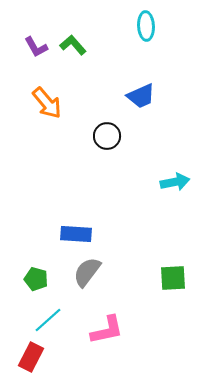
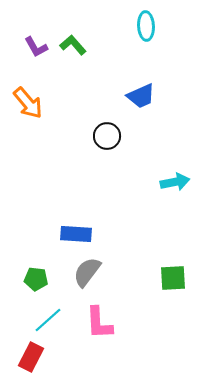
orange arrow: moved 19 px left
green pentagon: rotated 10 degrees counterclockwise
pink L-shape: moved 8 px left, 7 px up; rotated 99 degrees clockwise
